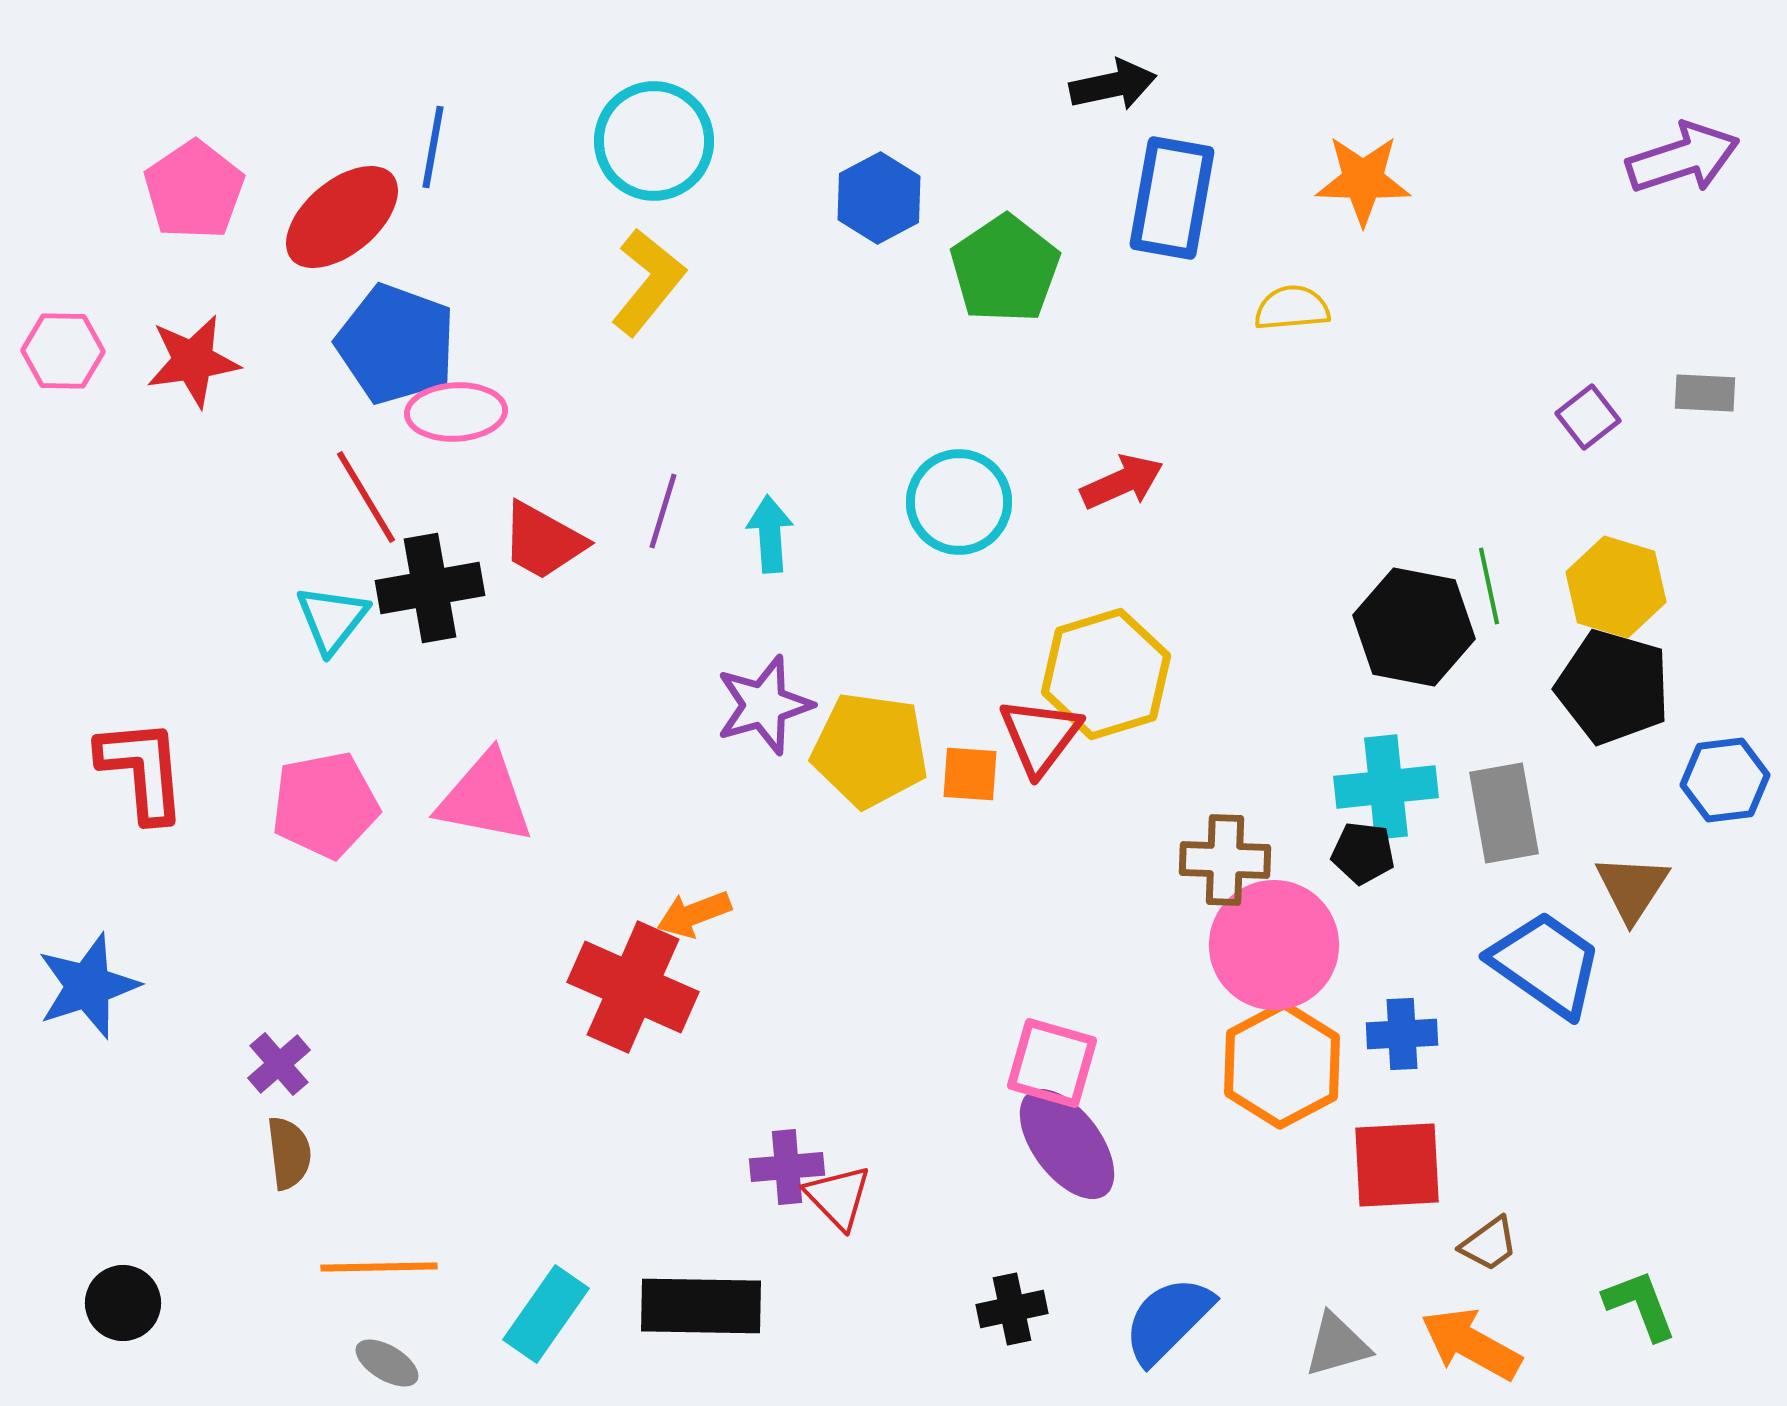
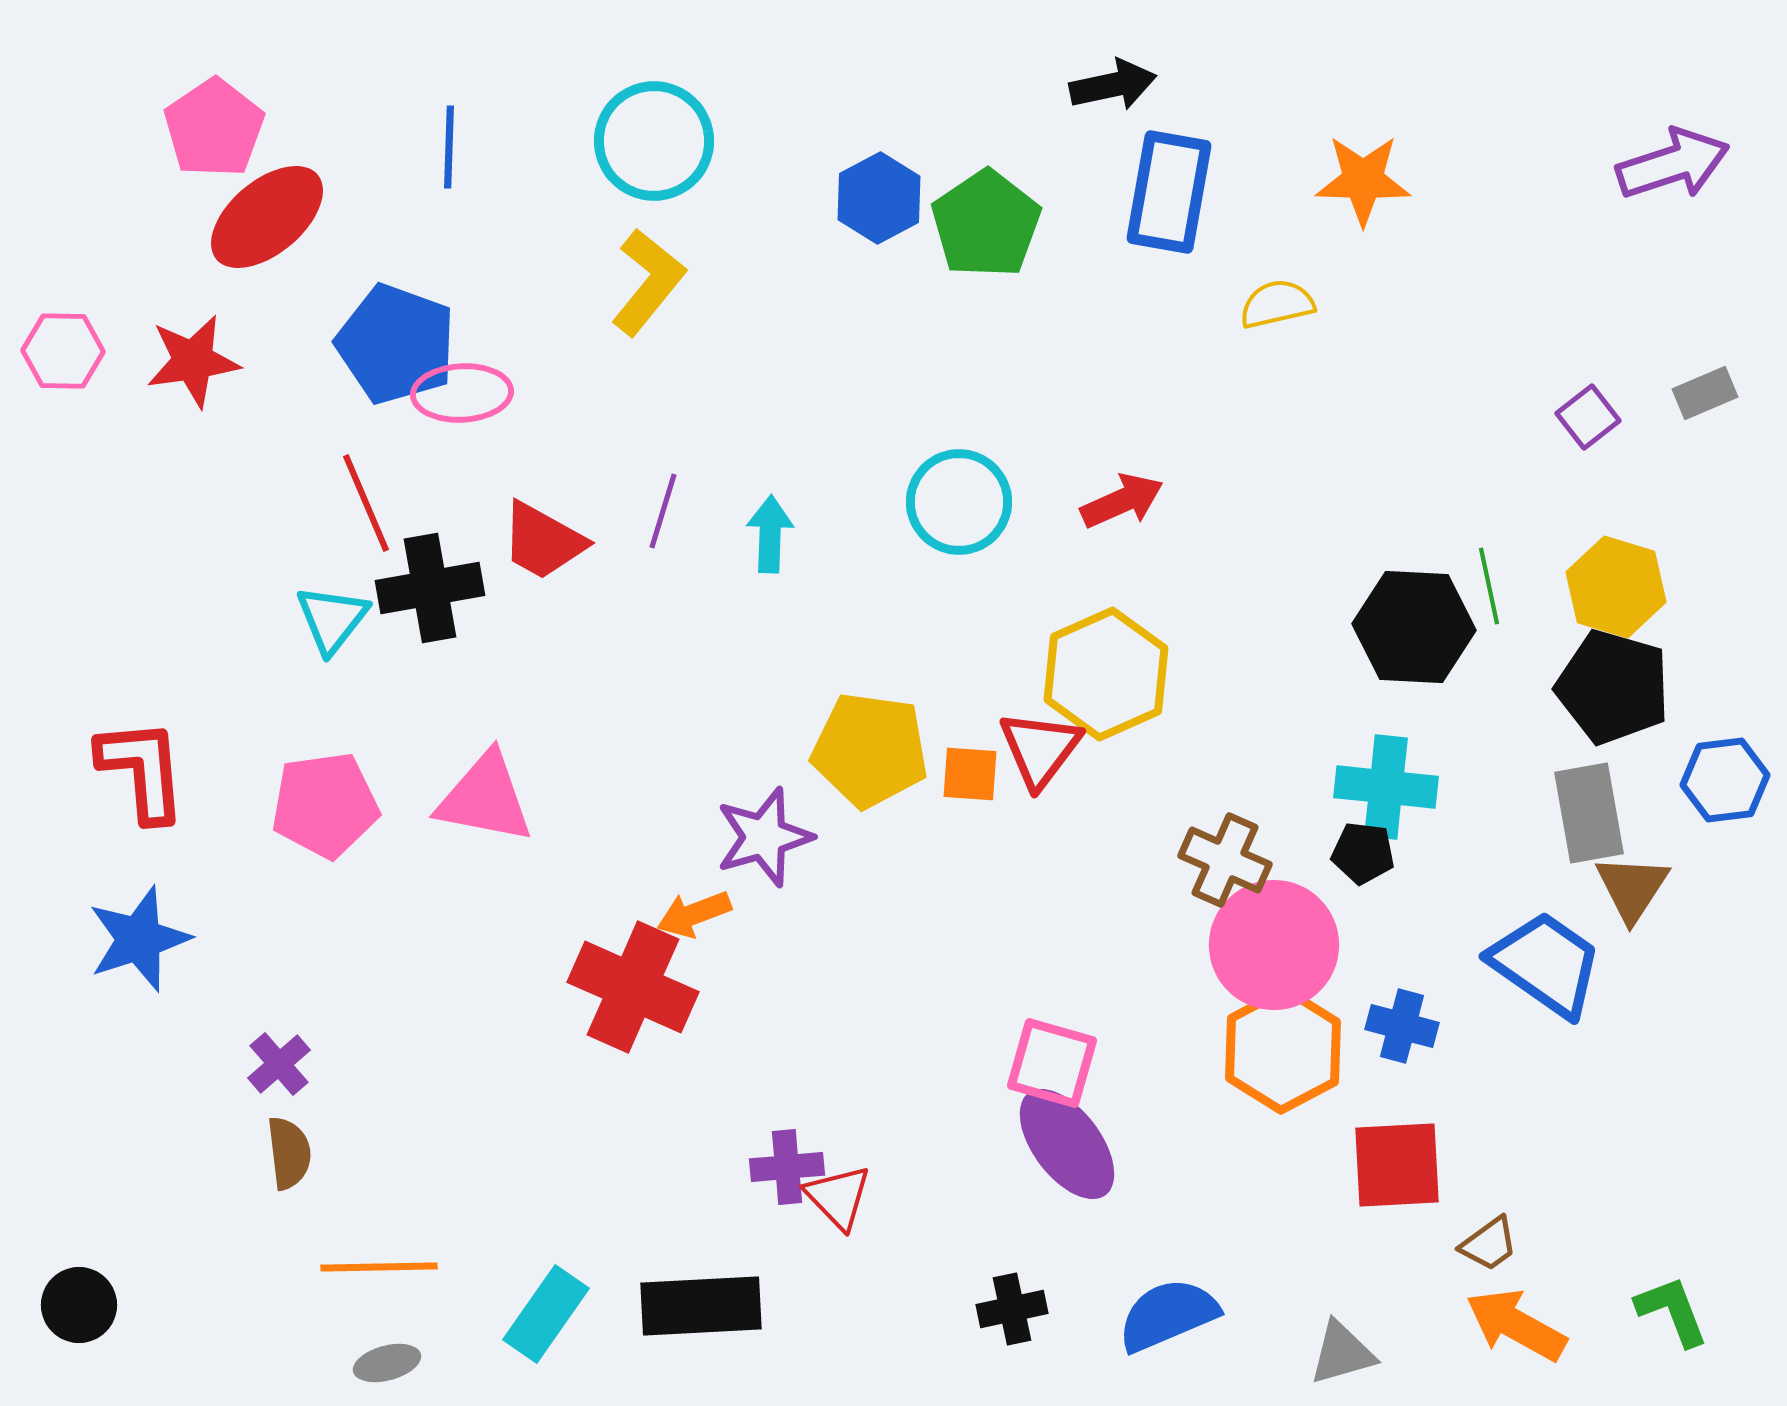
blue line at (433, 147): moved 16 px right; rotated 8 degrees counterclockwise
purple arrow at (1683, 158): moved 10 px left, 6 px down
pink pentagon at (194, 190): moved 20 px right, 62 px up
blue rectangle at (1172, 198): moved 3 px left, 6 px up
red ellipse at (342, 217): moved 75 px left
green pentagon at (1005, 269): moved 19 px left, 45 px up
yellow semicircle at (1292, 308): moved 15 px left, 4 px up; rotated 8 degrees counterclockwise
gray rectangle at (1705, 393): rotated 26 degrees counterclockwise
pink ellipse at (456, 412): moved 6 px right, 19 px up
red arrow at (1122, 482): moved 19 px down
red line at (366, 497): moved 6 px down; rotated 8 degrees clockwise
cyan arrow at (770, 534): rotated 6 degrees clockwise
black hexagon at (1414, 627): rotated 8 degrees counterclockwise
yellow hexagon at (1106, 674): rotated 7 degrees counterclockwise
purple star at (764, 705): moved 132 px down
red triangle at (1040, 736): moved 13 px down
cyan cross at (1386, 787): rotated 12 degrees clockwise
pink pentagon at (325, 805): rotated 3 degrees clockwise
gray rectangle at (1504, 813): moved 85 px right
brown cross at (1225, 860): rotated 22 degrees clockwise
blue star at (88, 986): moved 51 px right, 47 px up
blue cross at (1402, 1034): moved 8 px up; rotated 18 degrees clockwise
orange hexagon at (1282, 1065): moved 1 px right, 15 px up
black circle at (123, 1303): moved 44 px left, 2 px down
green L-shape at (1640, 1305): moved 32 px right, 6 px down
black rectangle at (701, 1306): rotated 4 degrees counterclockwise
blue semicircle at (1168, 1320): moved 5 px up; rotated 22 degrees clockwise
orange arrow at (1471, 1344): moved 45 px right, 19 px up
gray triangle at (1337, 1345): moved 5 px right, 8 px down
gray ellipse at (387, 1363): rotated 46 degrees counterclockwise
